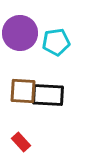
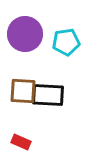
purple circle: moved 5 px right, 1 px down
cyan pentagon: moved 10 px right
red rectangle: rotated 24 degrees counterclockwise
